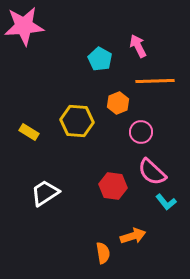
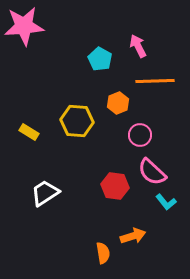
pink circle: moved 1 px left, 3 px down
red hexagon: moved 2 px right
